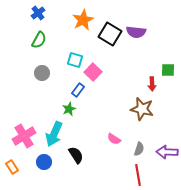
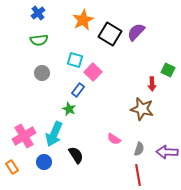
purple semicircle: rotated 126 degrees clockwise
green semicircle: rotated 54 degrees clockwise
green square: rotated 24 degrees clockwise
green star: rotated 24 degrees counterclockwise
